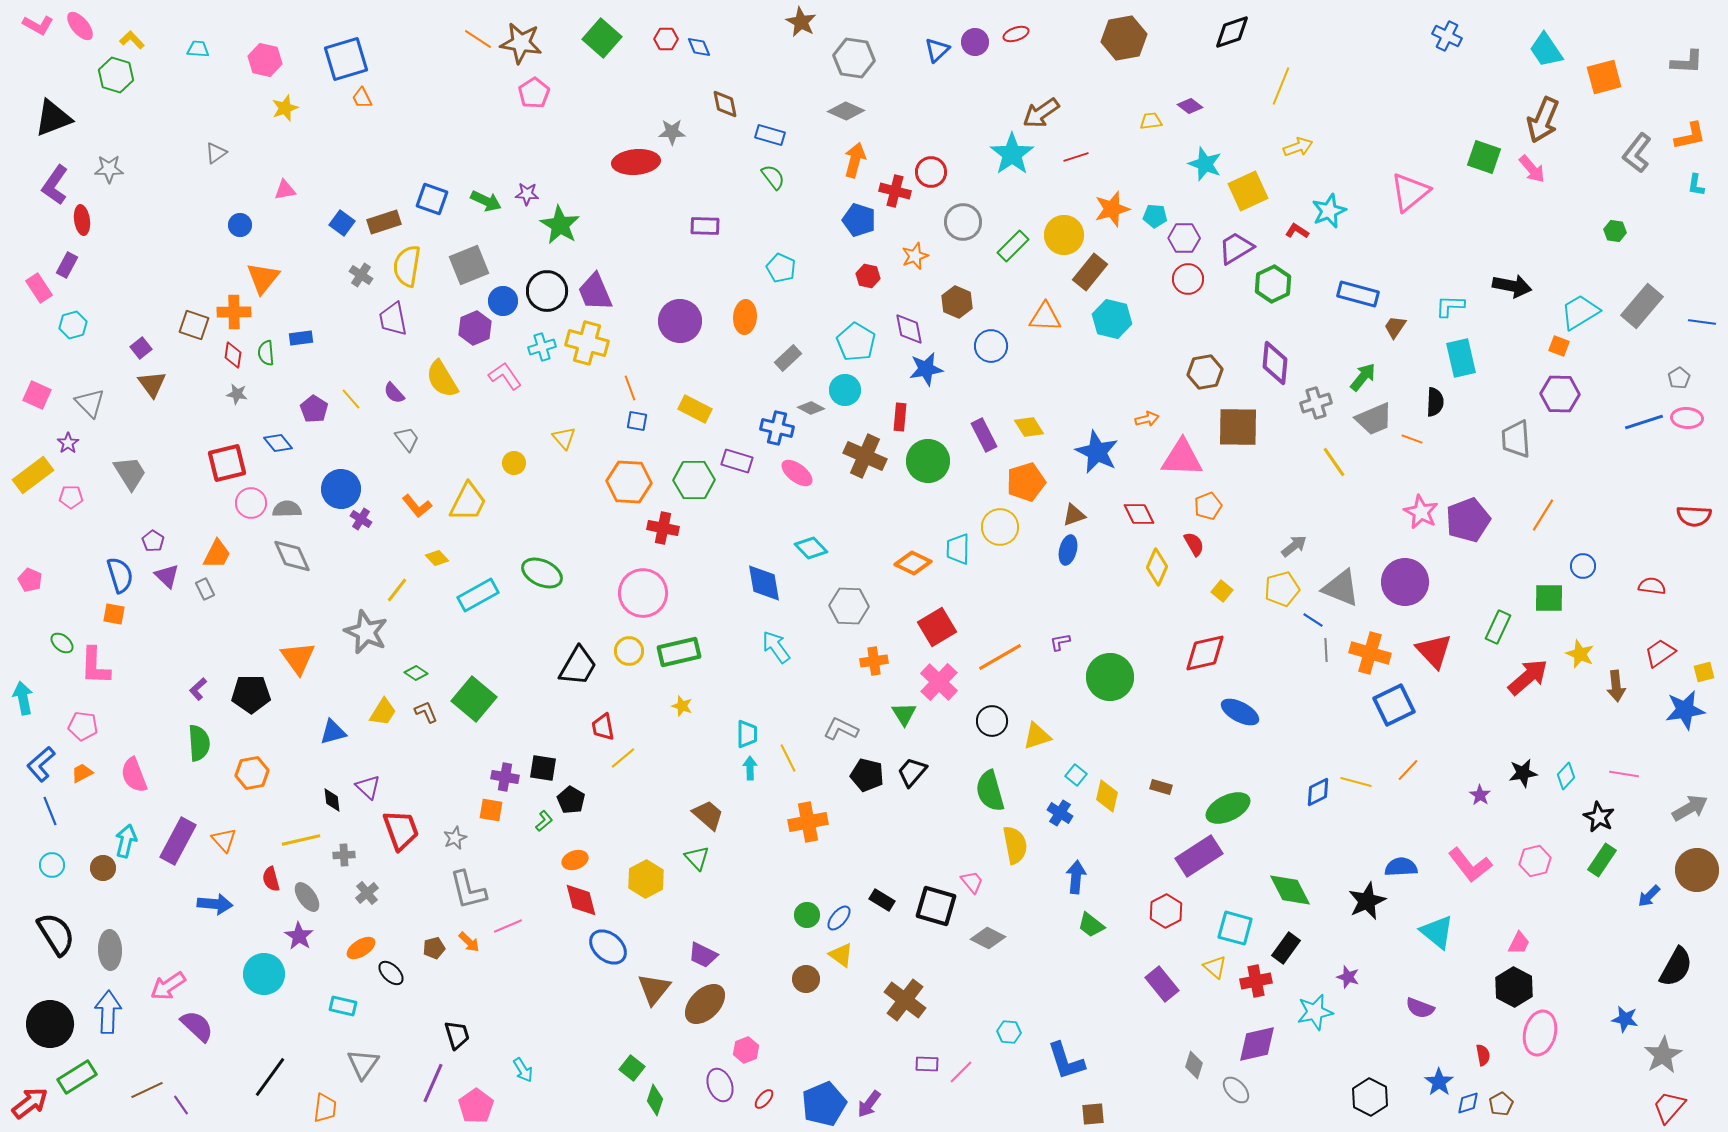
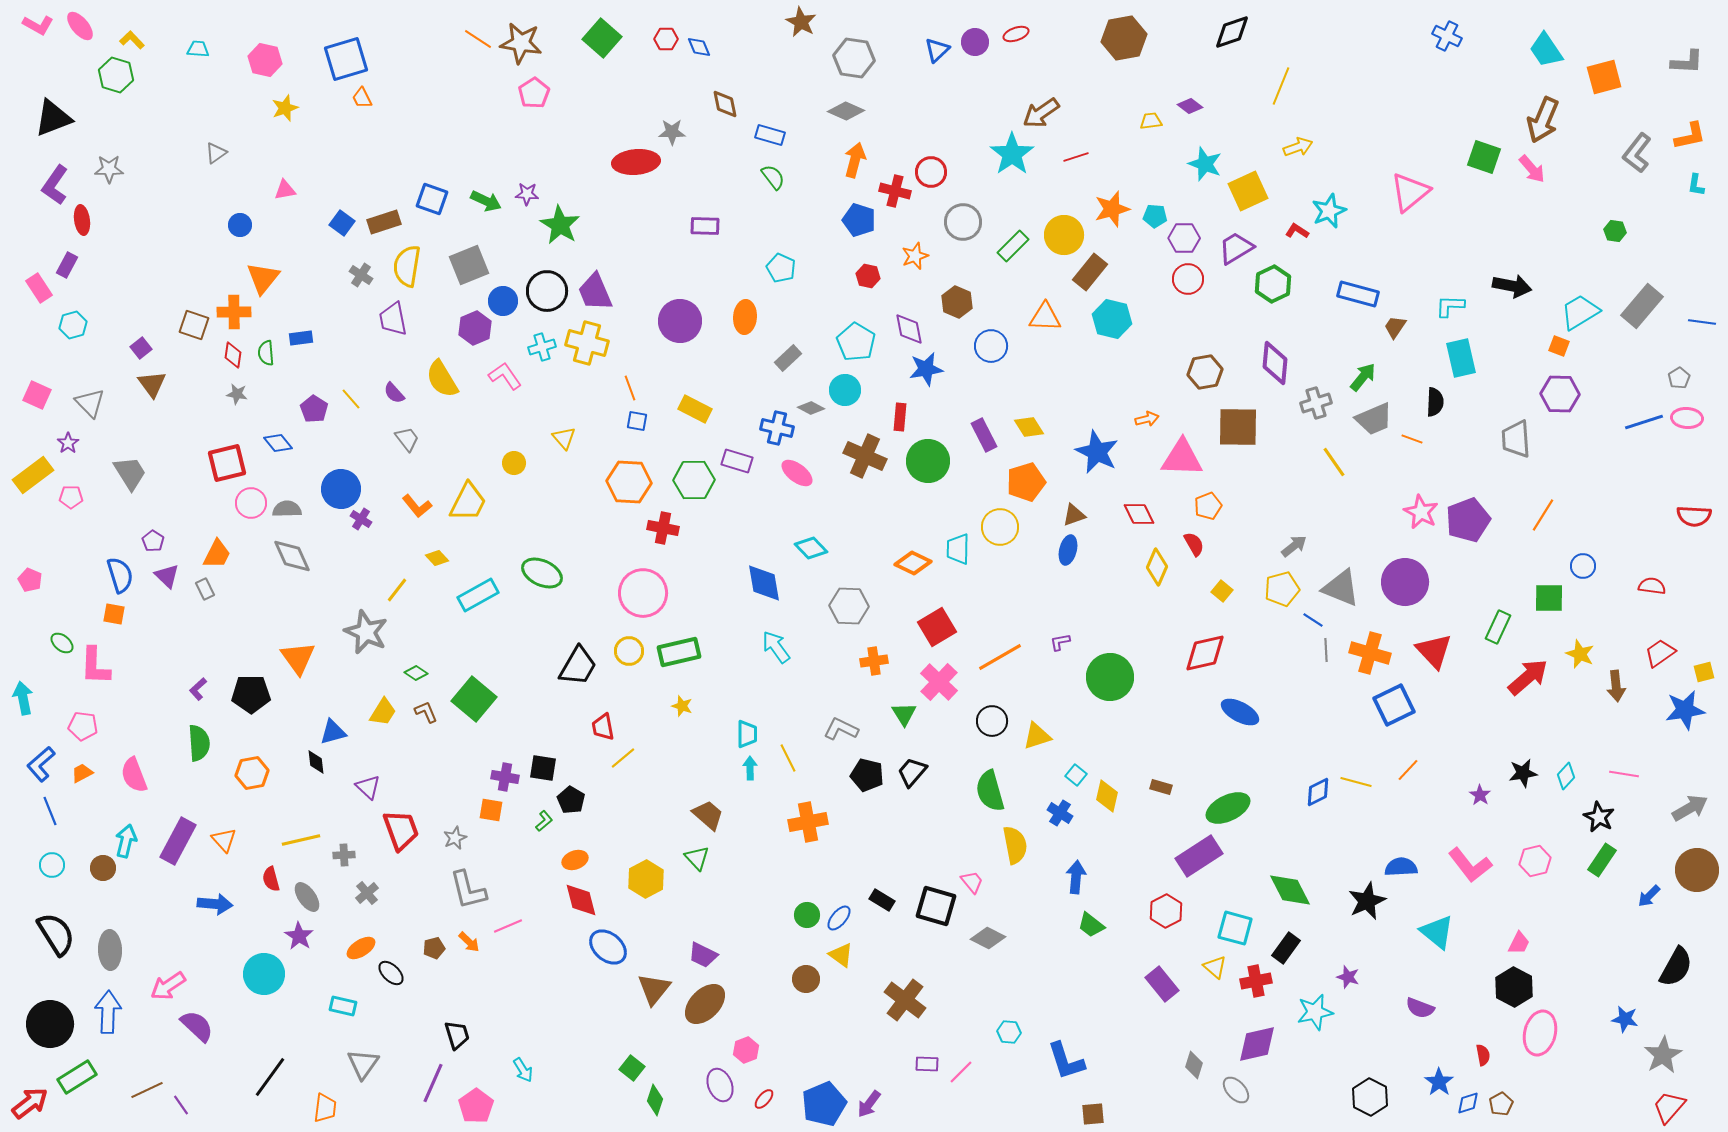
black diamond at (332, 800): moved 16 px left, 38 px up
